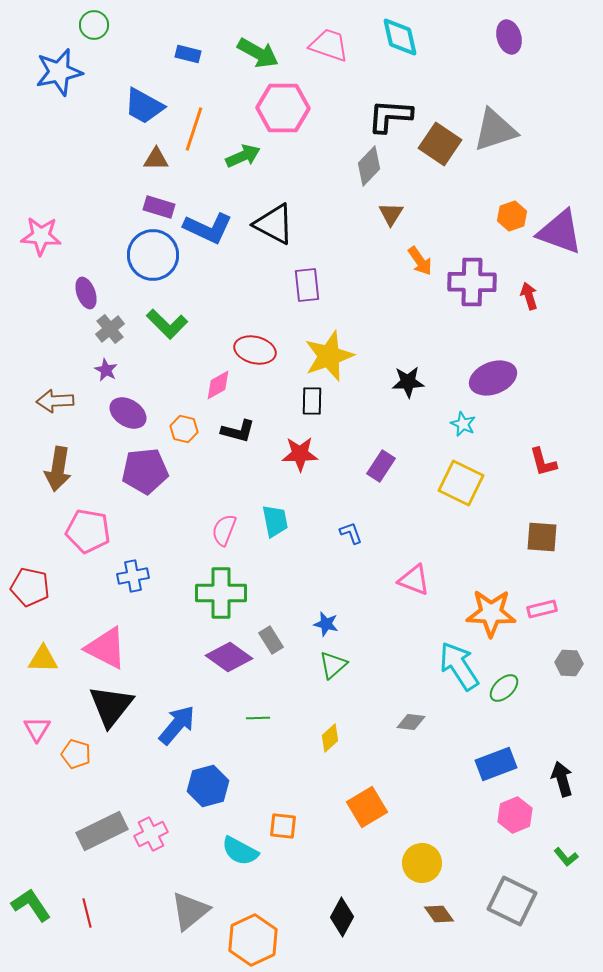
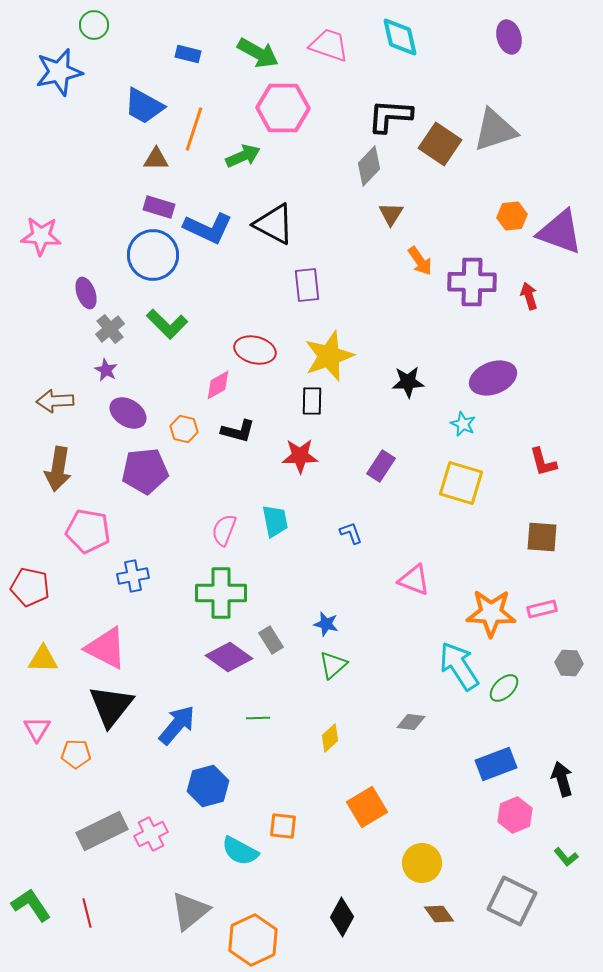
orange hexagon at (512, 216): rotated 12 degrees clockwise
red star at (300, 454): moved 2 px down
yellow square at (461, 483): rotated 9 degrees counterclockwise
orange pentagon at (76, 754): rotated 16 degrees counterclockwise
